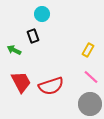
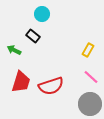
black rectangle: rotated 32 degrees counterclockwise
red trapezoid: rotated 45 degrees clockwise
